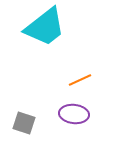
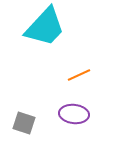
cyan trapezoid: rotated 9 degrees counterclockwise
orange line: moved 1 px left, 5 px up
